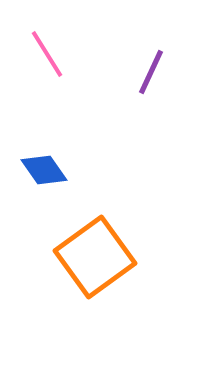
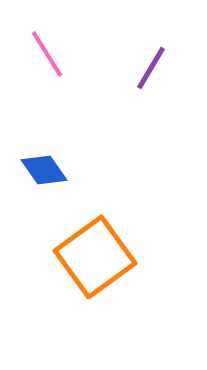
purple line: moved 4 px up; rotated 6 degrees clockwise
